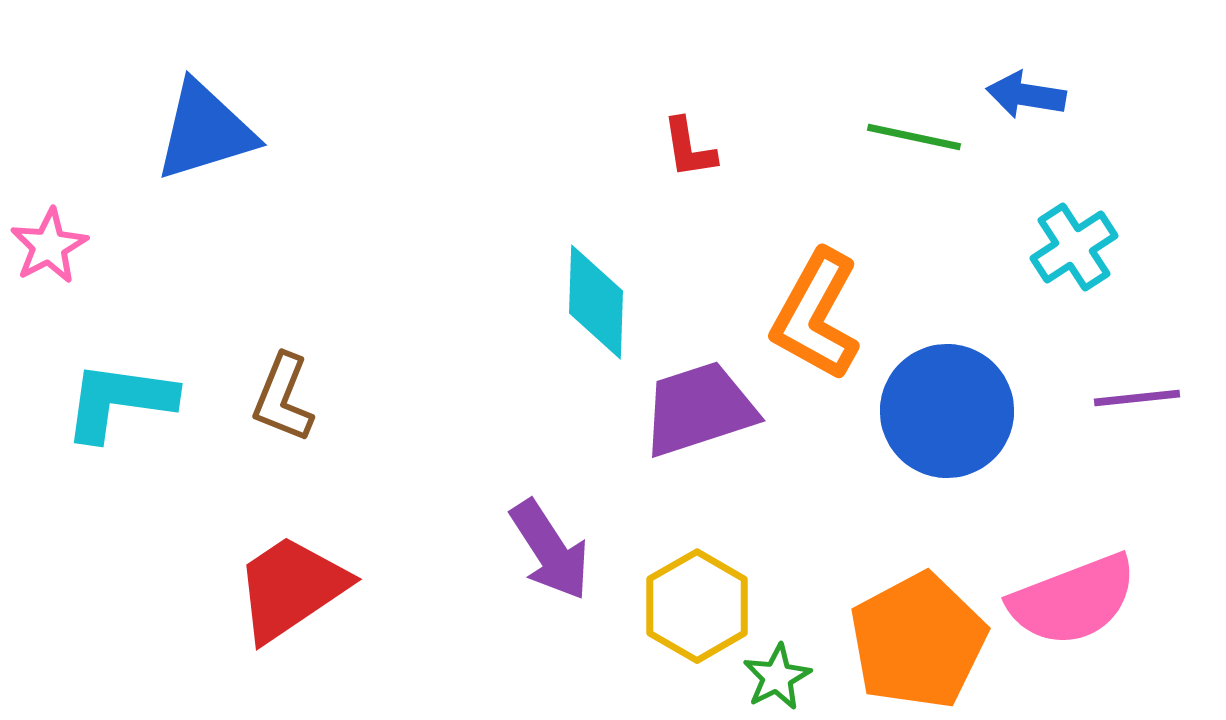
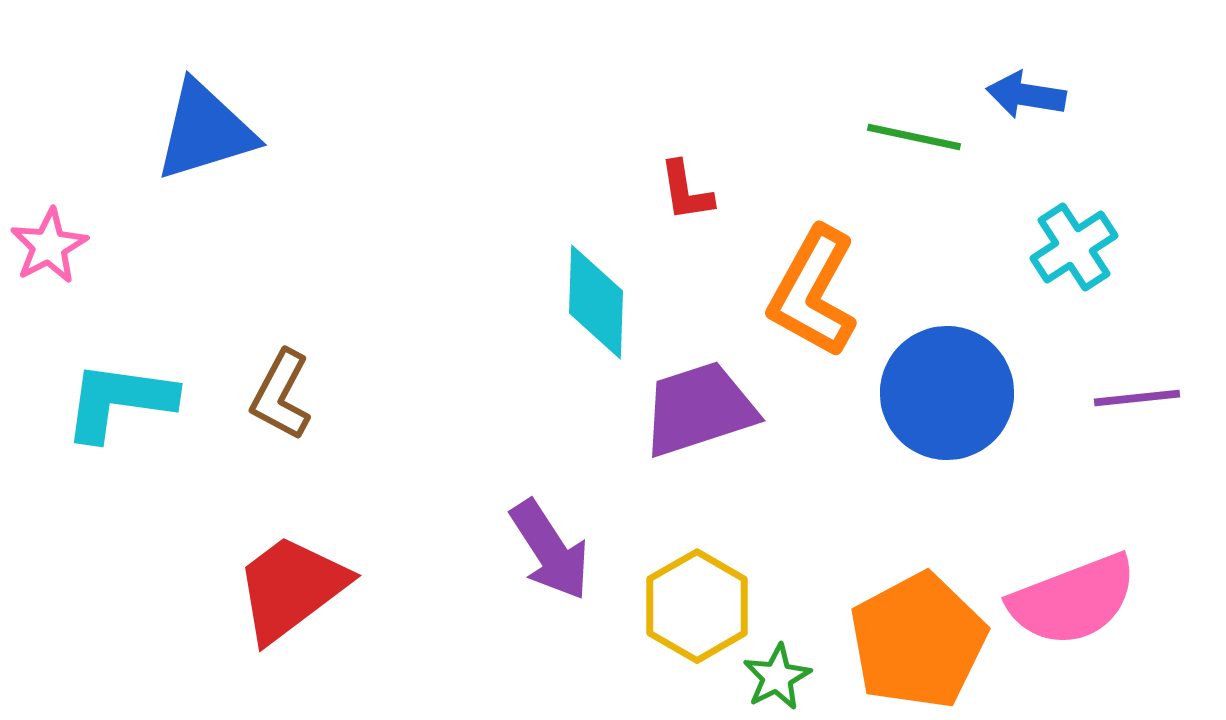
red L-shape: moved 3 px left, 43 px down
orange L-shape: moved 3 px left, 23 px up
brown L-shape: moved 2 px left, 3 px up; rotated 6 degrees clockwise
blue circle: moved 18 px up
red trapezoid: rotated 3 degrees counterclockwise
